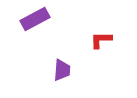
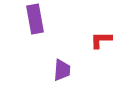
purple rectangle: rotated 72 degrees counterclockwise
